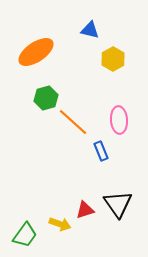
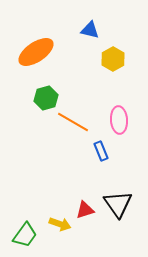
orange line: rotated 12 degrees counterclockwise
